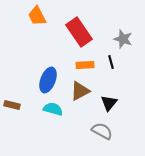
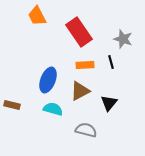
gray semicircle: moved 16 px left, 1 px up; rotated 15 degrees counterclockwise
